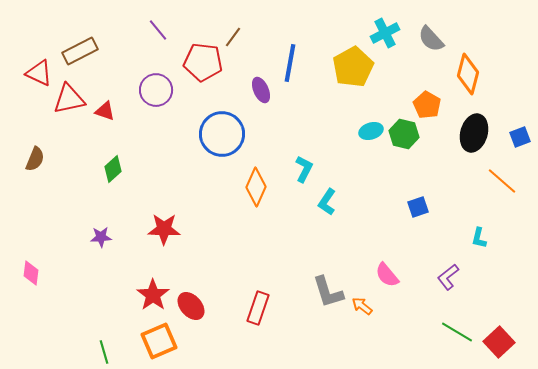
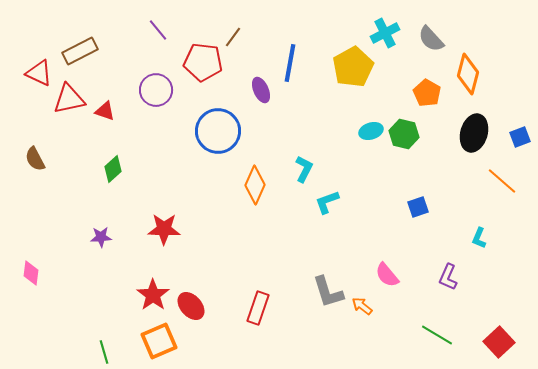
orange pentagon at (427, 105): moved 12 px up
blue circle at (222, 134): moved 4 px left, 3 px up
brown semicircle at (35, 159): rotated 130 degrees clockwise
orange diamond at (256, 187): moved 1 px left, 2 px up
cyan L-shape at (327, 202): rotated 36 degrees clockwise
cyan L-shape at (479, 238): rotated 10 degrees clockwise
purple L-shape at (448, 277): rotated 28 degrees counterclockwise
green line at (457, 332): moved 20 px left, 3 px down
